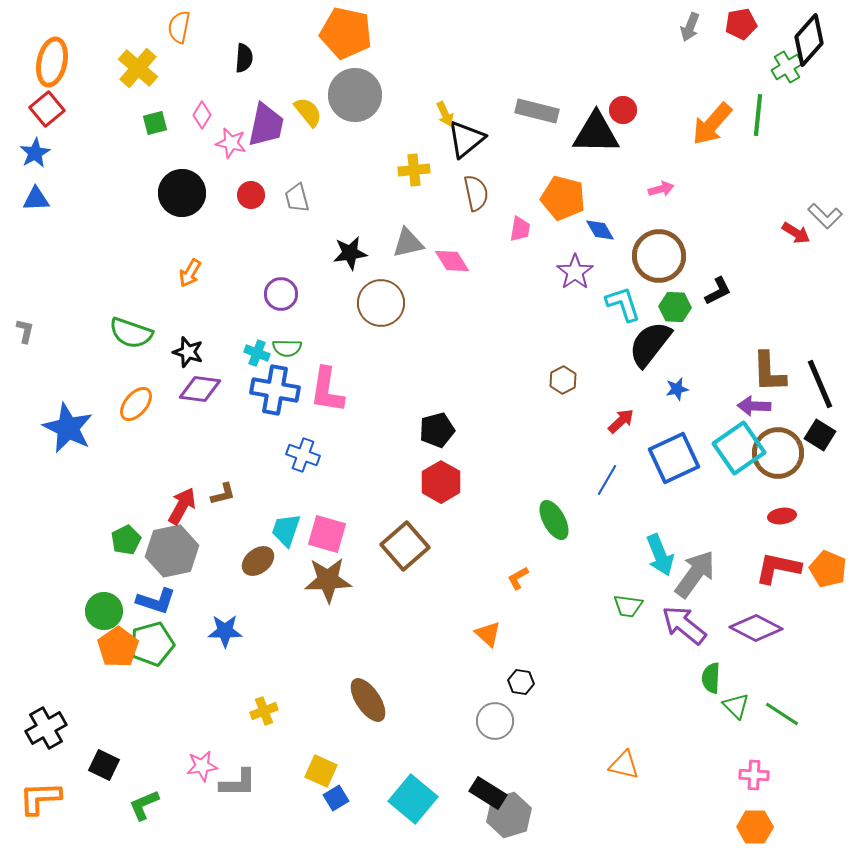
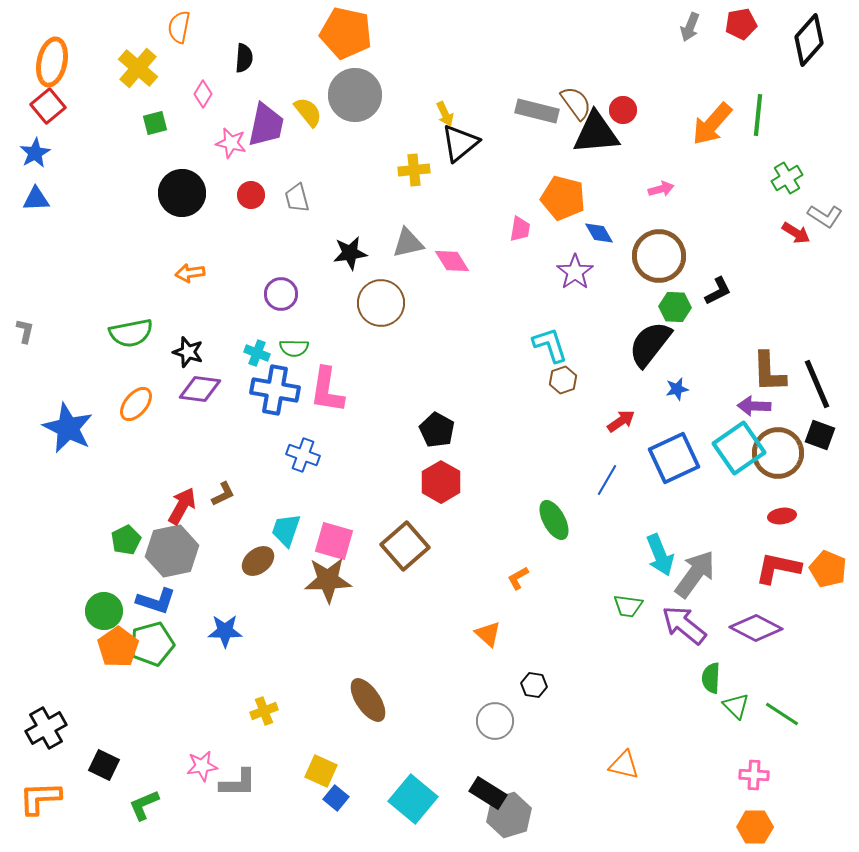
green cross at (787, 67): moved 111 px down
red square at (47, 109): moved 1 px right, 3 px up
pink diamond at (202, 115): moved 1 px right, 21 px up
black triangle at (596, 133): rotated 6 degrees counterclockwise
black triangle at (466, 139): moved 6 px left, 4 px down
brown semicircle at (476, 193): moved 100 px right, 90 px up; rotated 24 degrees counterclockwise
gray L-shape at (825, 216): rotated 12 degrees counterclockwise
blue diamond at (600, 230): moved 1 px left, 3 px down
orange arrow at (190, 273): rotated 52 degrees clockwise
cyan L-shape at (623, 304): moved 73 px left, 41 px down
green semicircle at (131, 333): rotated 30 degrees counterclockwise
green semicircle at (287, 348): moved 7 px right
brown hexagon at (563, 380): rotated 8 degrees clockwise
black line at (820, 384): moved 3 px left
red arrow at (621, 421): rotated 8 degrees clockwise
black pentagon at (437, 430): rotated 28 degrees counterclockwise
black square at (820, 435): rotated 12 degrees counterclockwise
brown L-shape at (223, 494): rotated 12 degrees counterclockwise
pink square at (327, 534): moved 7 px right, 7 px down
black hexagon at (521, 682): moved 13 px right, 3 px down
blue square at (336, 798): rotated 20 degrees counterclockwise
